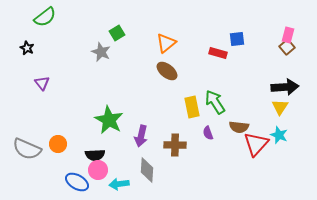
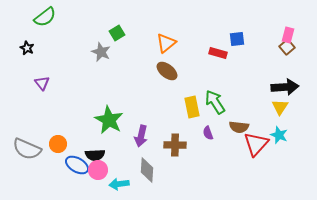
blue ellipse: moved 17 px up
